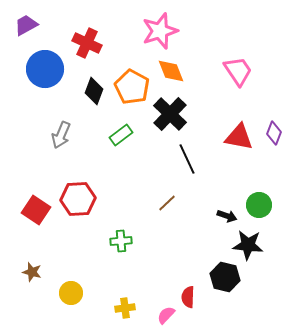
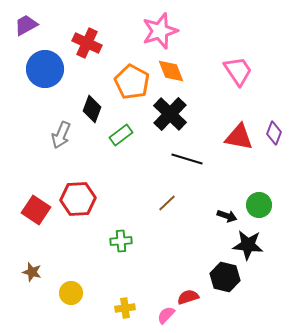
orange pentagon: moved 5 px up
black diamond: moved 2 px left, 18 px down
black line: rotated 48 degrees counterclockwise
red semicircle: rotated 70 degrees clockwise
